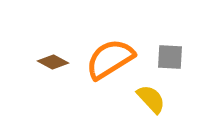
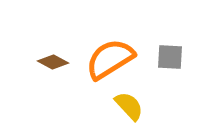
yellow semicircle: moved 22 px left, 7 px down
